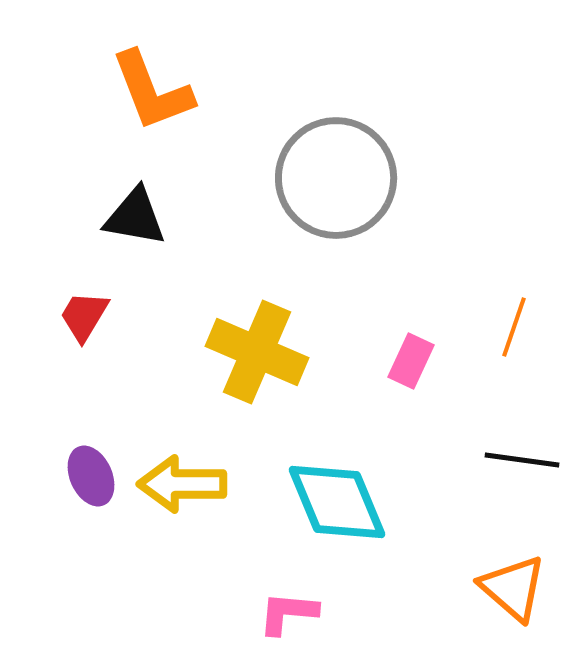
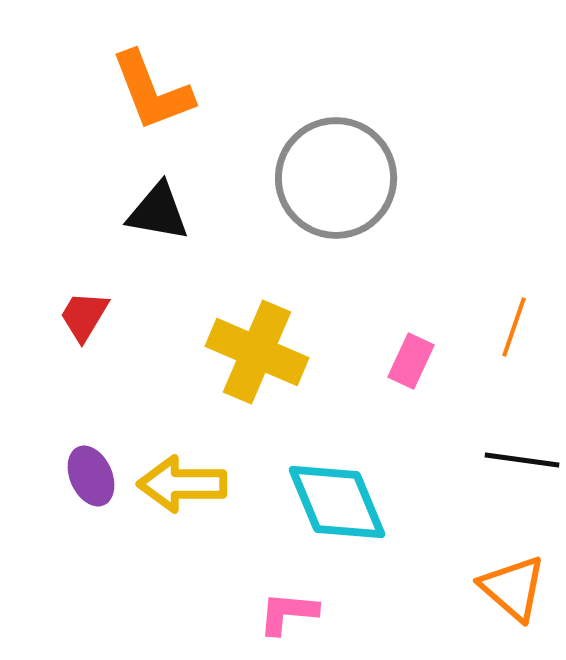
black triangle: moved 23 px right, 5 px up
